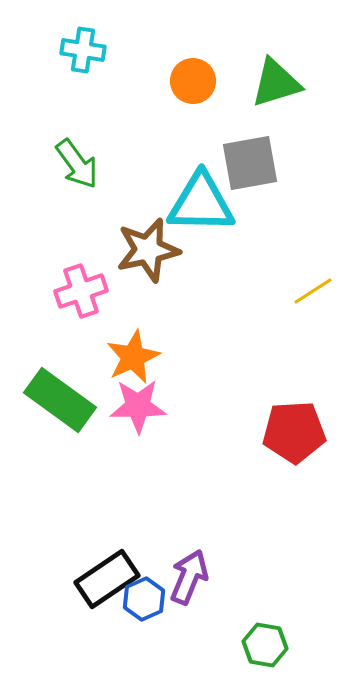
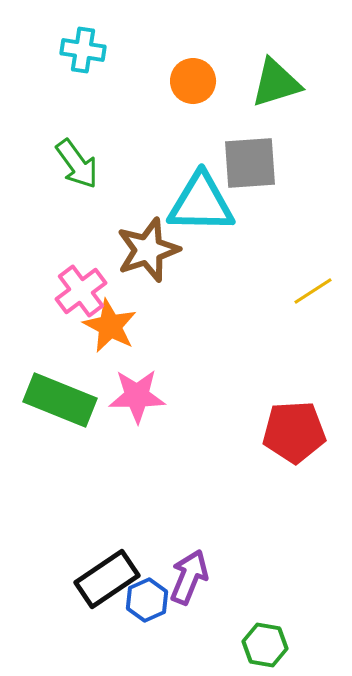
gray square: rotated 6 degrees clockwise
brown star: rotated 6 degrees counterclockwise
pink cross: rotated 18 degrees counterclockwise
orange star: moved 23 px left, 31 px up; rotated 20 degrees counterclockwise
green rectangle: rotated 14 degrees counterclockwise
pink star: moved 1 px left, 10 px up
blue hexagon: moved 3 px right, 1 px down
